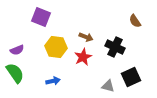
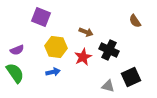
brown arrow: moved 5 px up
black cross: moved 6 px left, 3 px down
blue arrow: moved 9 px up
